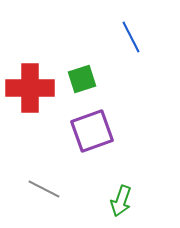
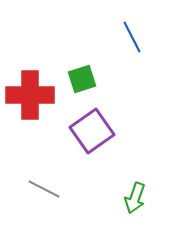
blue line: moved 1 px right
red cross: moved 7 px down
purple square: rotated 15 degrees counterclockwise
green arrow: moved 14 px right, 3 px up
